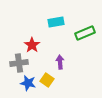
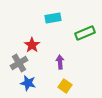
cyan rectangle: moved 3 px left, 4 px up
gray cross: rotated 24 degrees counterclockwise
yellow square: moved 18 px right, 6 px down
